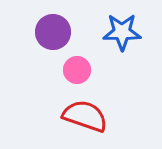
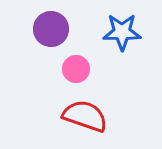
purple circle: moved 2 px left, 3 px up
pink circle: moved 1 px left, 1 px up
